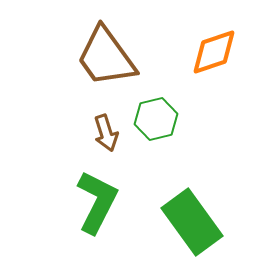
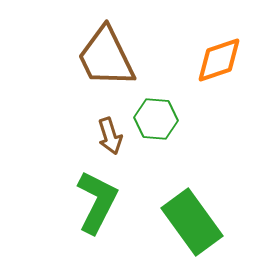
orange diamond: moved 5 px right, 8 px down
brown trapezoid: rotated 10 degrees clockwise
green hexagon: rotated 18 degrees clockwise
brown arrow: moved 4 px right, 3 px down
